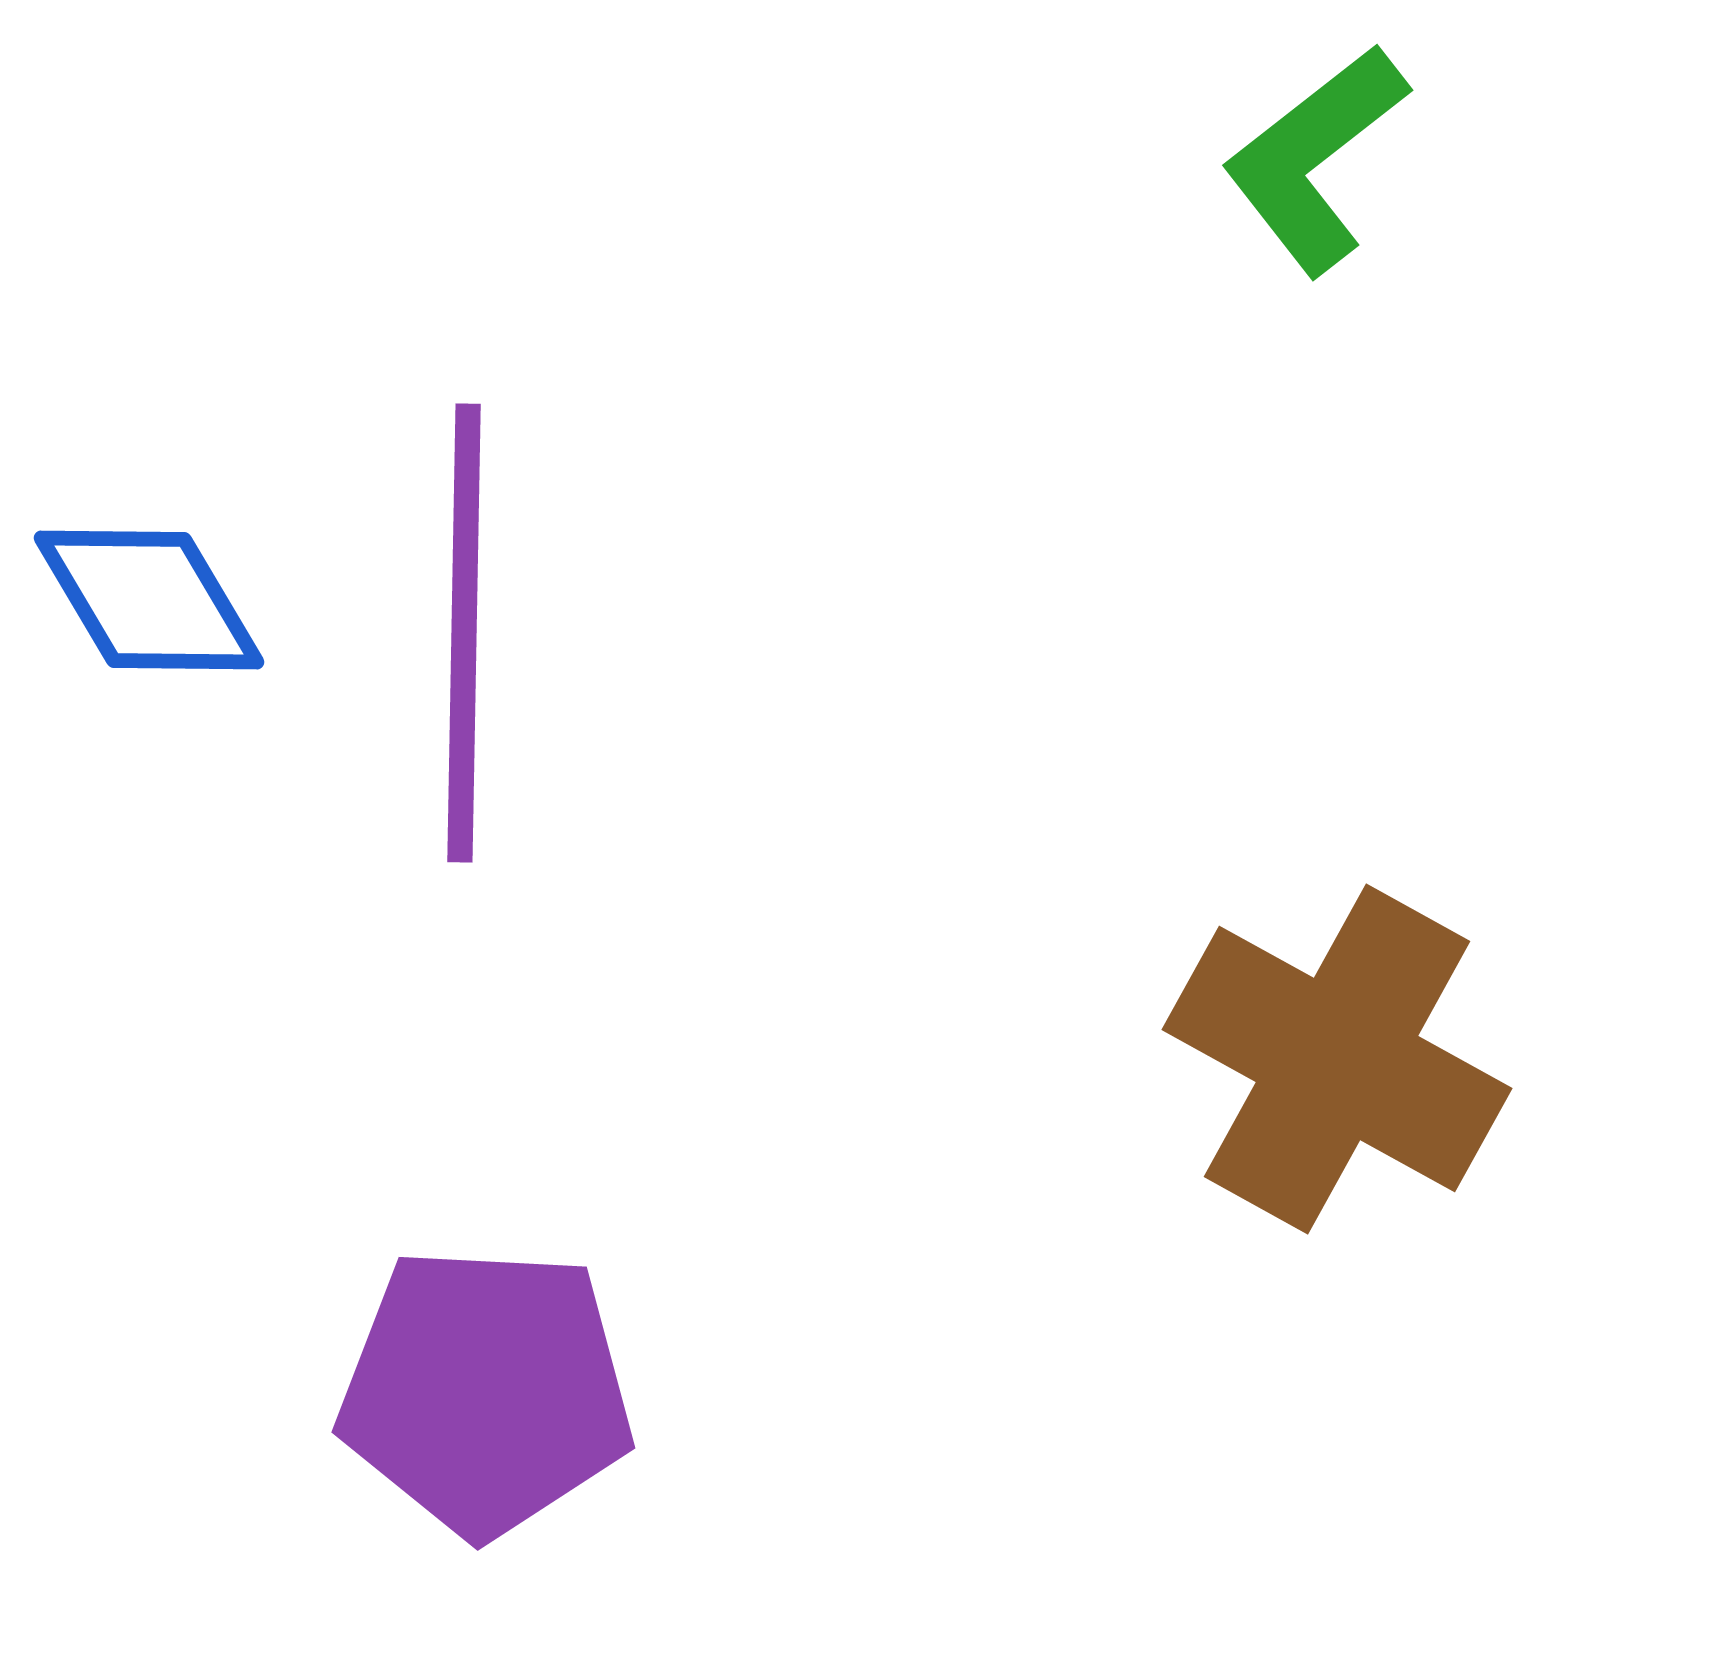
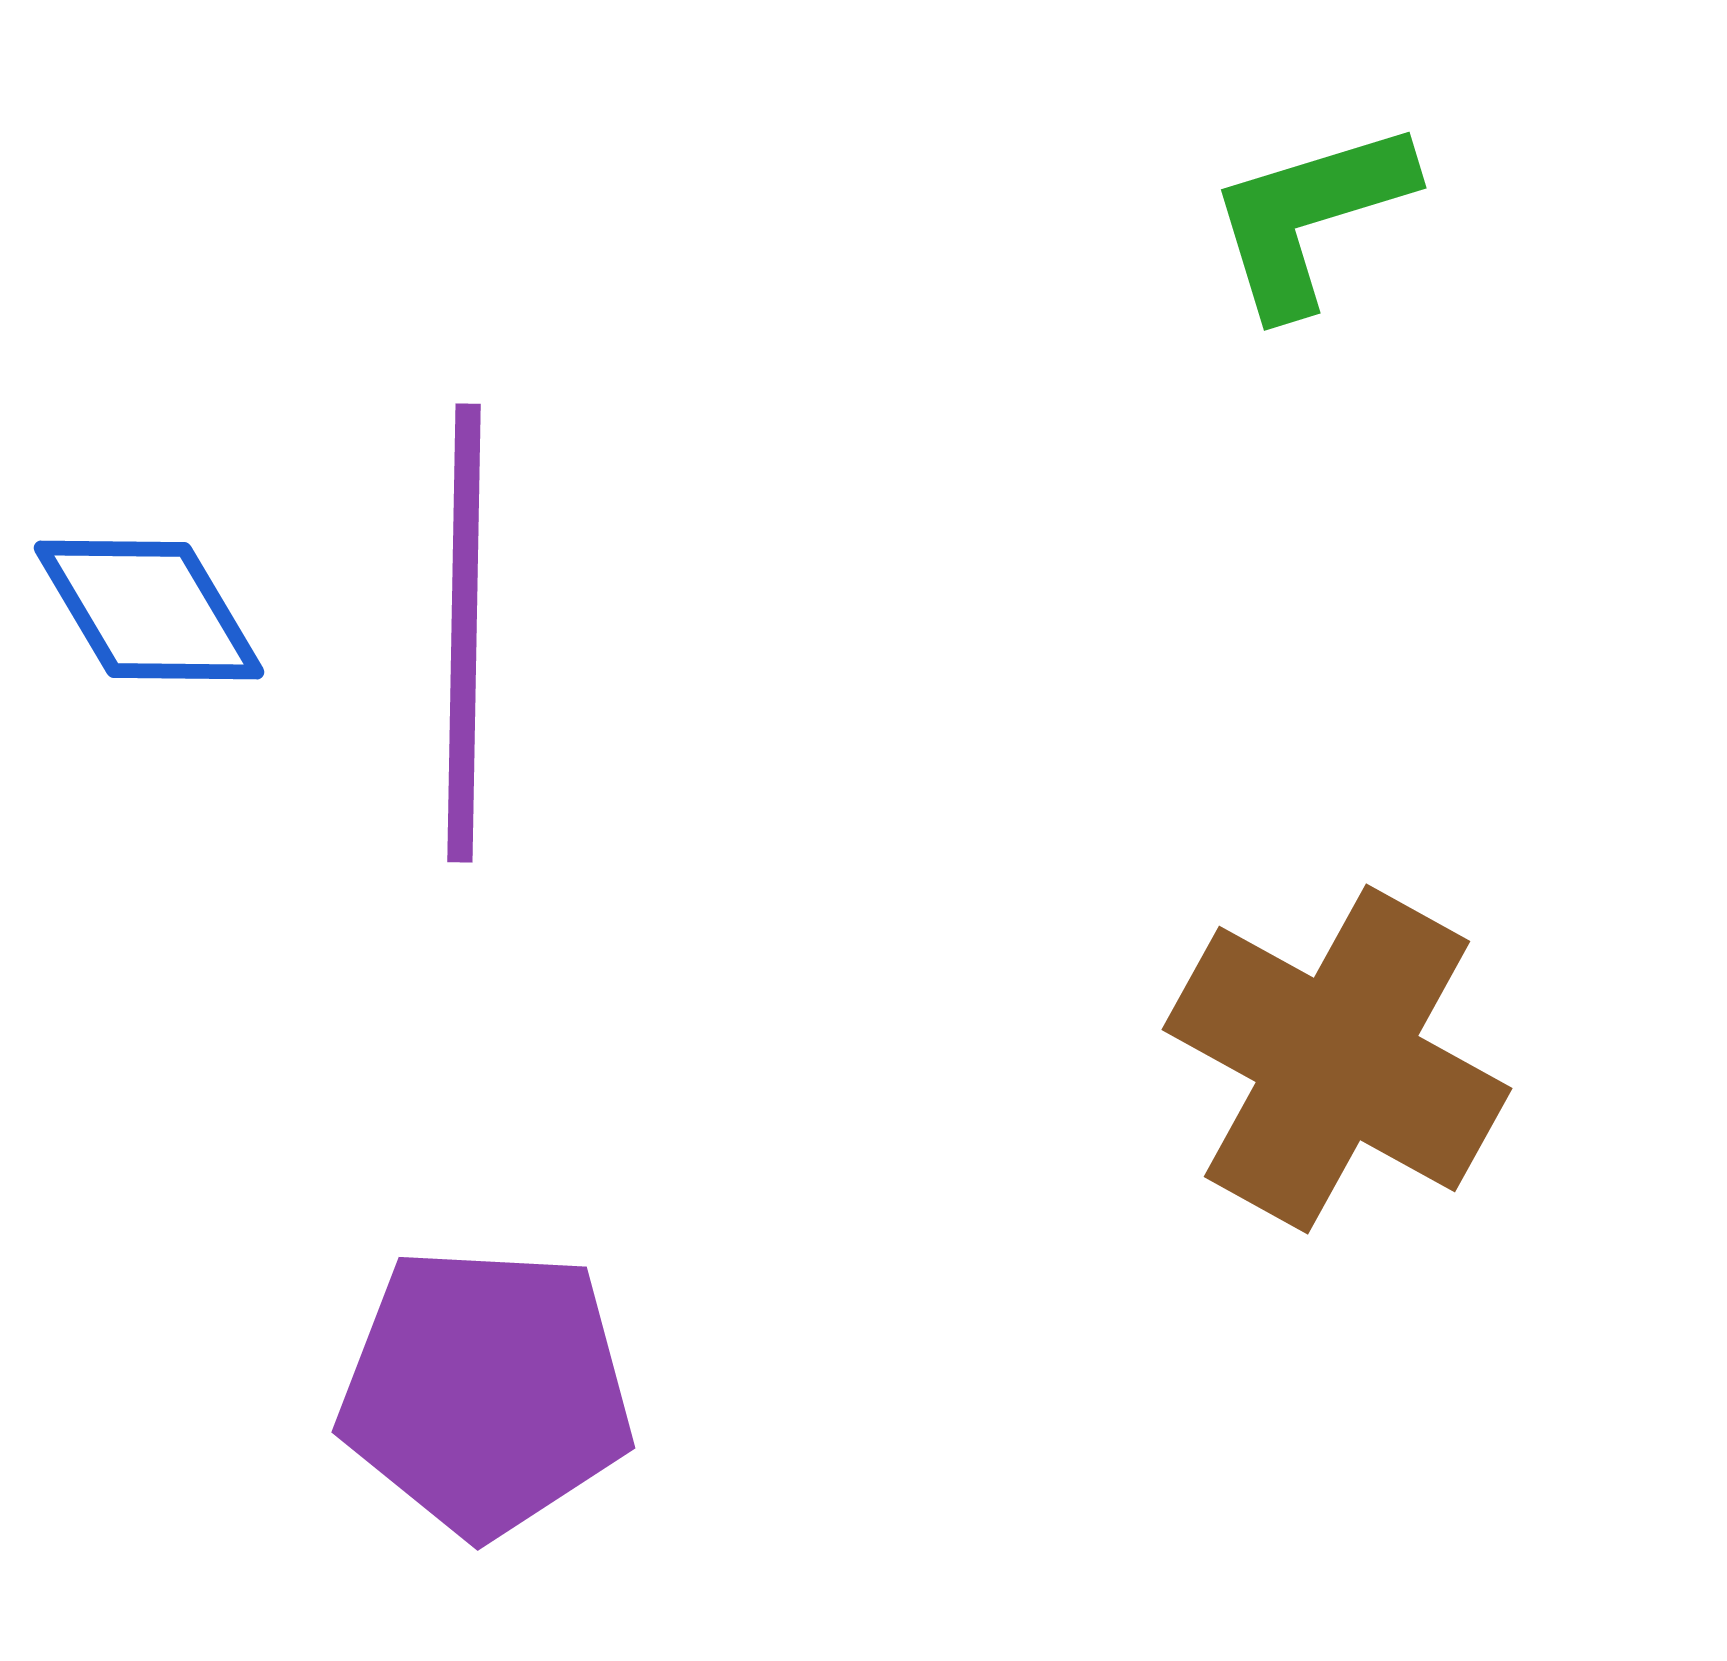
green L-shape: moved 5 px left, 58 px down; rotated 21 degrees clockwise
blue diamond: moved 10 px down
